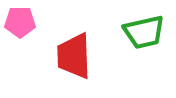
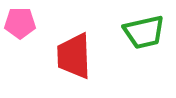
pink pentagon: moved 1 px down
